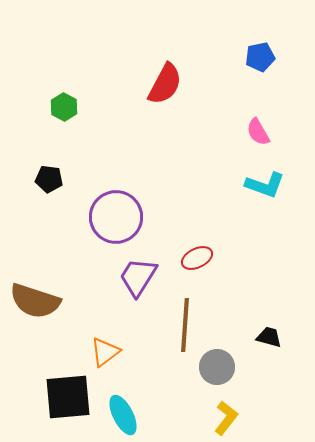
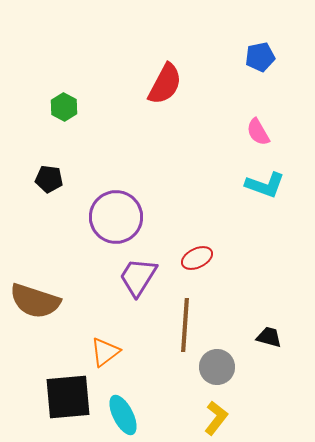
yellow L-shape: moved 10 px left
